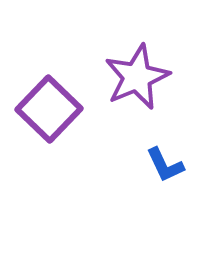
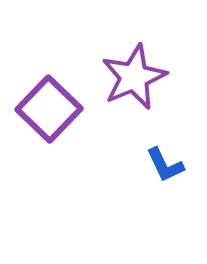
purple star: moved 3 px left
